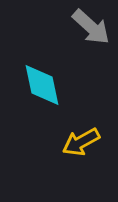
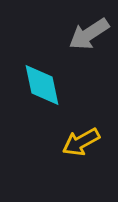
gray arrow: moved 2 px left, 7 px down; rotated 105 degrees clockwise
